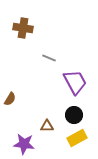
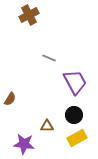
brown cross: moved 6 px right, 13 px up; rotated 36 degrees counterclockwise
